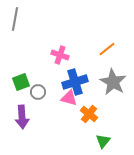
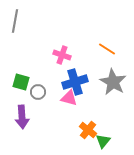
gray line: moved 2 px down
orange line: rotated 72 degrees clockwise
pink cross: moved 2 px right
green square: rotated 36 degrees clockwise
orange cross: moved 1 px left, 16 px down
